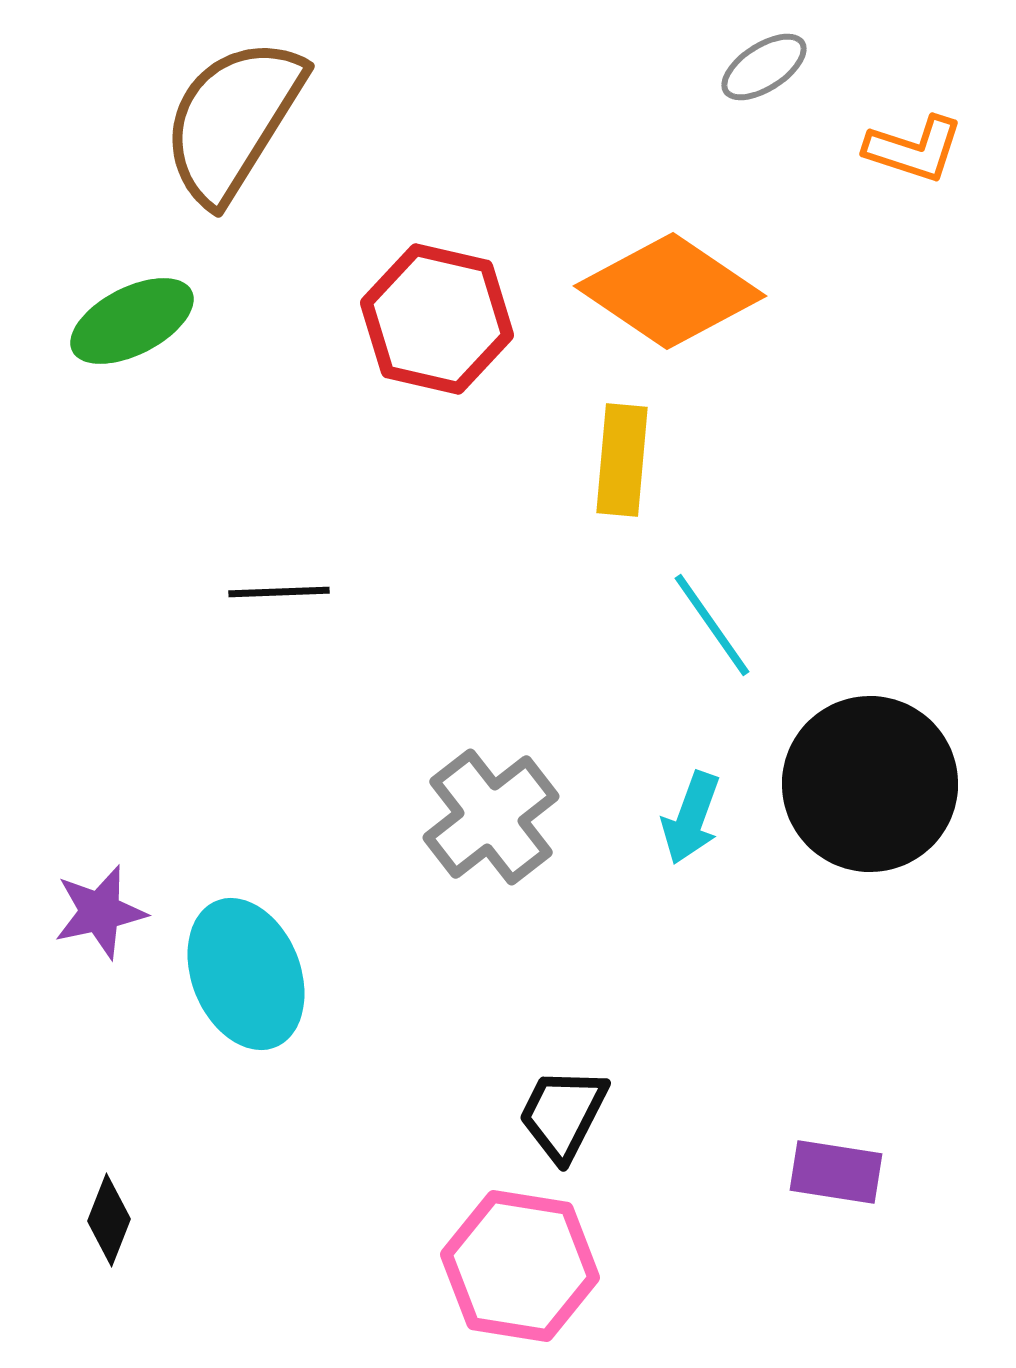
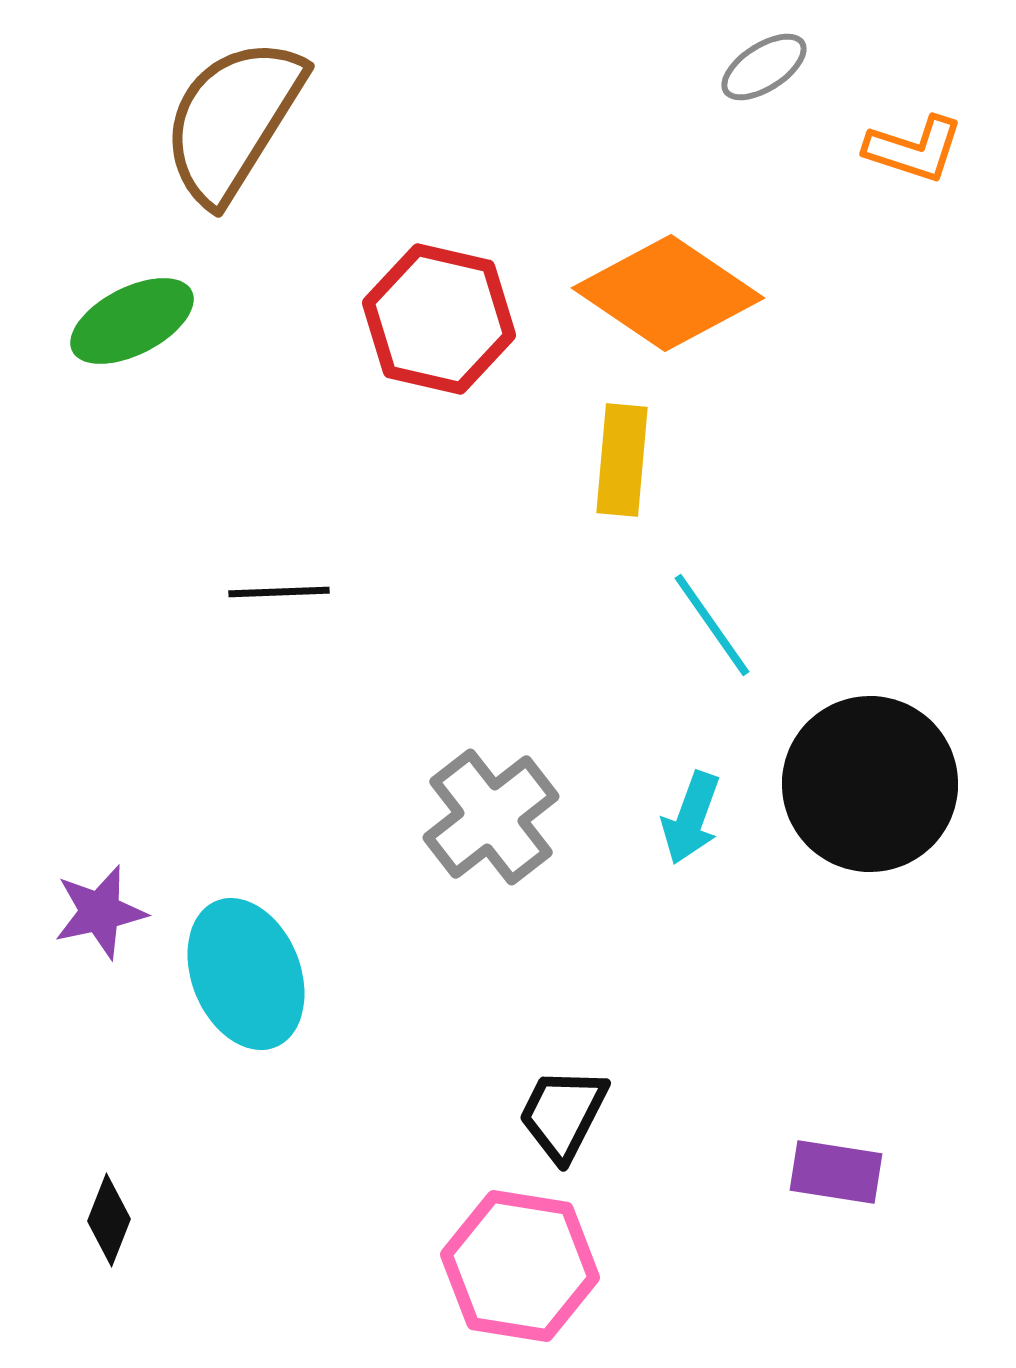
orange diamond: moved 2 px left, 2 px down
red hexagon: moved 2 px right
